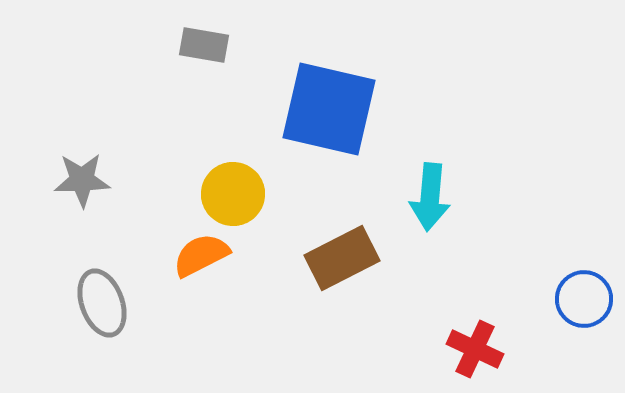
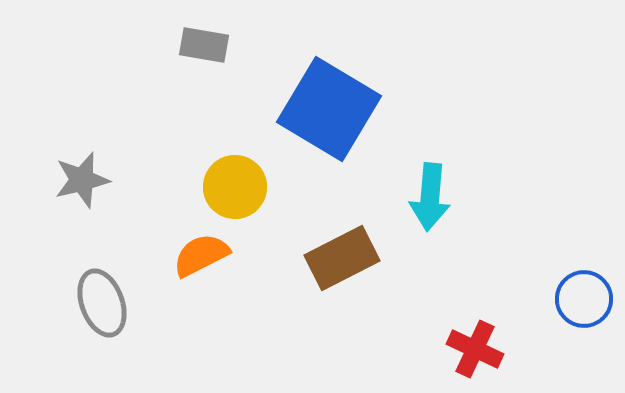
blue square: rotated 18 degrees clockwise
gray star: rotated 12 degrees counterclockwise
yellow circle: moved 2 px right, 7 px up
